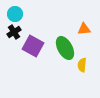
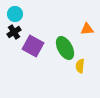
orange triangle: moved 3 px right
yellow semicircle: moved 2 px left, 1 px down
